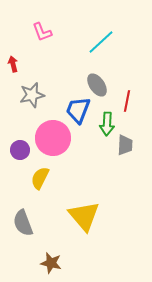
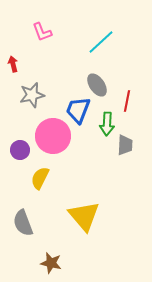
pink circle: moved 2 px up
